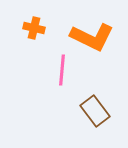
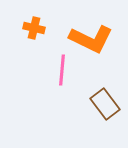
orange L-shape: moved 1 px left, 2 px down
brown rectangle: moved 10 px right, 7 px up
